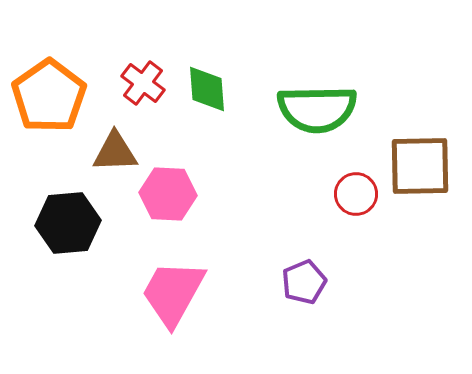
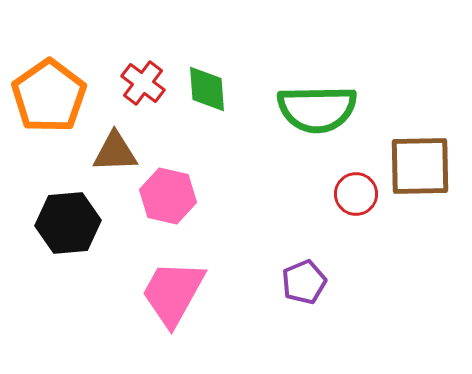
pink hexagon: moved 2 px down; rotated 10 degrees clockwise
